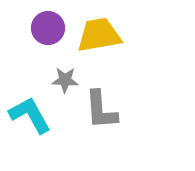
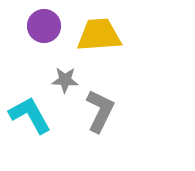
purple circle: moved 4 px left, 2 px up
yellow trapezoid: rotated 6 degrees clockwise
gray L-shape: moved 1 px left, 1 px down; rotated 150 degrees counterclockwise
